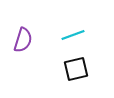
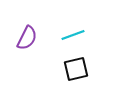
purple semicircle: moved 4 px right, 2 px up; rotated 10 degrees clockwise
